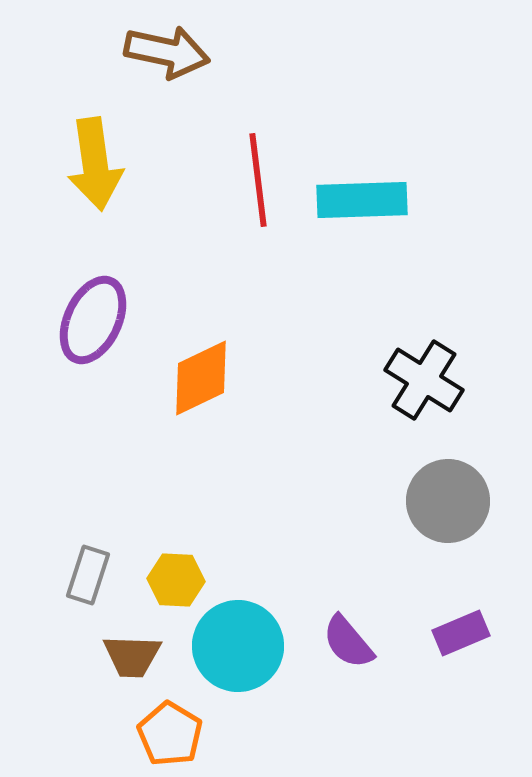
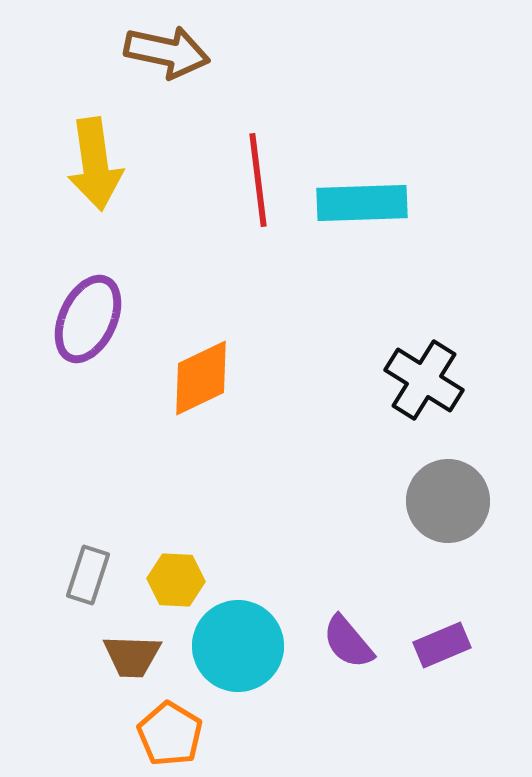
cyan rectangle: moved 3 px down
purple ellipse: moved 5 px left, 1 px up
purple rectangle: moved 19 px left, 12 px down
